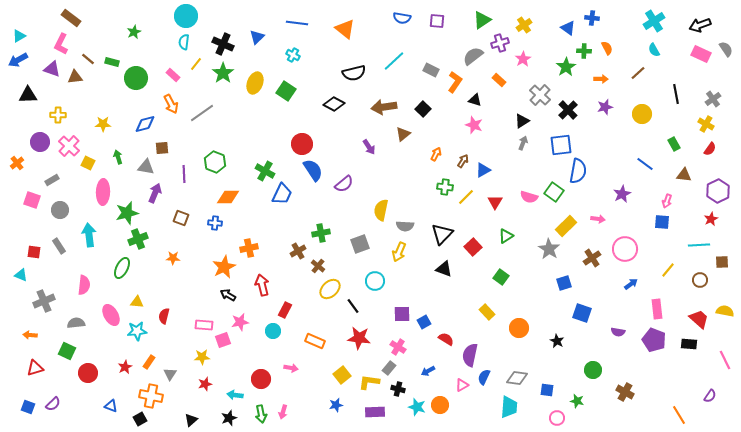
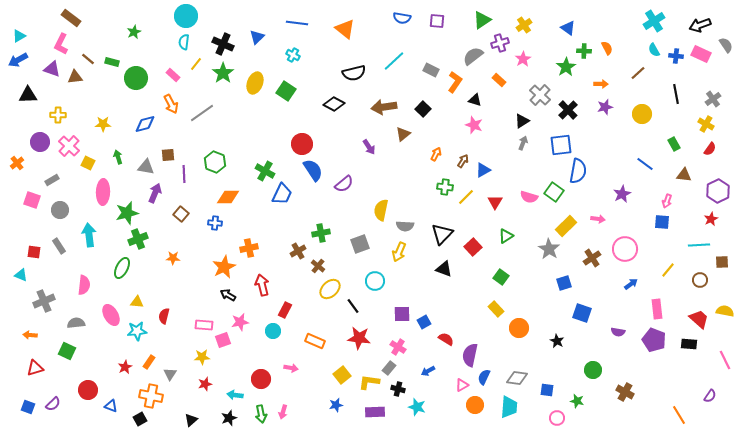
blue cross at (592, 18): moved 84 px right, 38 px down
gray semicircle at (726, 49): moved 4 px up
orange arrow at (601, 79): moved 5 px down
brown square at (162, 148): moved 6 px right, 7 px down
brown square at (181, 218): moved 4 px up; rotated 21 degrees clockwise
yellow rectangle at (487, 312): moved 9 px right, 3 px up
red circle at (88, 373): moved 17 px down
orange circle at (440, 405): moved 35 px right
